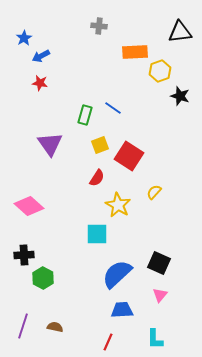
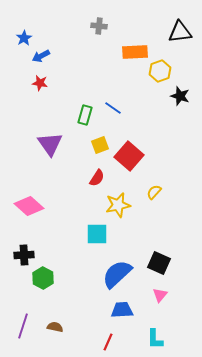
red square: rotated 8 degrees clockwise
yellow star: rotated 30 degrees clockwise
